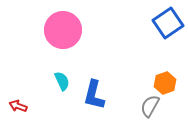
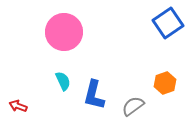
pink circle: moved 1 px right, 2 px down
cyan semicircle: moved 1 px right
gray semicircle: moved 17 px left; rotated 25 degrees clockwise
